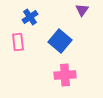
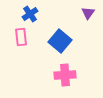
purple triangle: moved 6 px right, 3 px down
blue cross: moved 3 px up
pink rectangle: moved 3 px right, 5 px up
